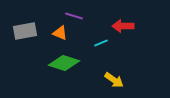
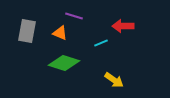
gray rectangle: moved 2 px right; rotated 70 degrees counterclockwise
